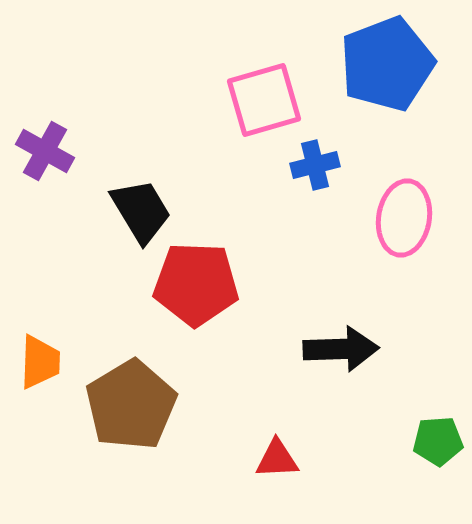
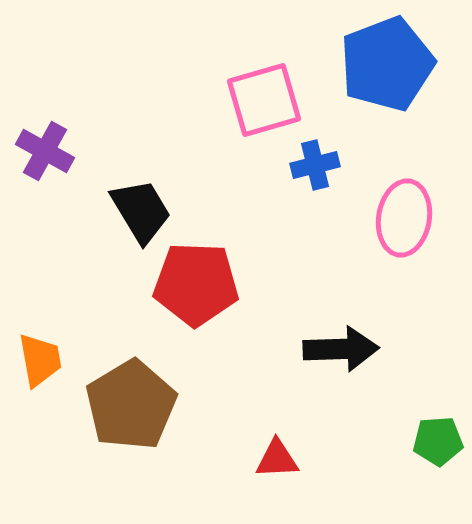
orange trapezoid: moved 2 px up; rotated 12 degrees counterclockwise
